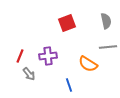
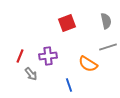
gray line: rotated 12 degrees counterclockwise
gray arrow: moved 2 px right
